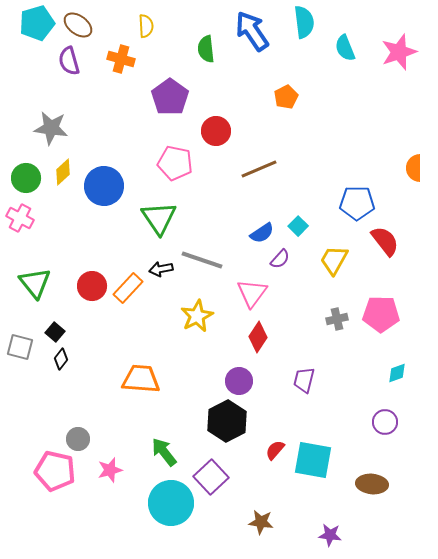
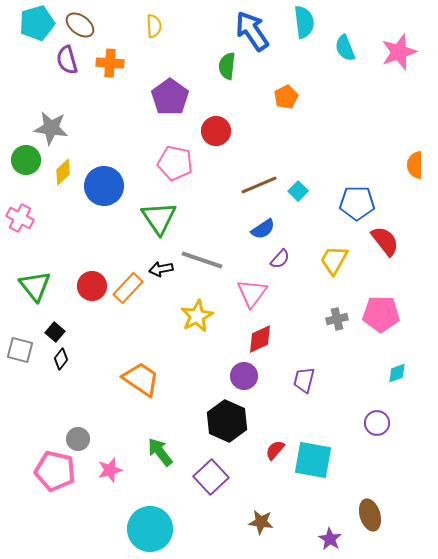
brown ellipse at (78, 25): moved 2 px right
yellow semicircle at (146, 26): moved 8 px right
green semicircle at (206, 49): moved 21 px right, 17 px down; rotated 12 degrees clockwise
orange cross at (121, 59): moved 11 px left, 4 px down; rotated 12 degrees counterclockwise
purple semicircle at (69, 61): moved 2 px left, 1 px up
orange semicircle at (414, 168): moved 1 px right, 3 px up
brown line at (259, 169): moved 16 px down
green circle at (26, 178): moved 18 px up
cyan square at (298, 226): moved 35 px up
blue semicircle at (262, 233): moved 1 px right, 4 px up
green triangle at (35, 283): moved 3 px down
red diamond at (258, 337): moved 2 px right, 2 px down; rotated 32 degrees clockwise
gray square at (20, 347): moved 3 px down
orange trapezoid at (141, 379): rotated 30 degrees clockwise
purple circle at (239, 381): moved 5 px right, 5 px up
black hexagon at (227, 421): rotated 9 degrees counterclockwise
purple circle at (385, 422): moved 8 px left, 1 px down
green arrow at (164, 452): moved 4 px left
brown ellipse at (372, 484): moved 2 px left, 31 px down; rotated 68 degrees clockwise
cyan circle at (171, 503): moved 21 px left, 26 px down
purple star at (330, 535): moved 4 px down; rotated 25 degrees clockwise
